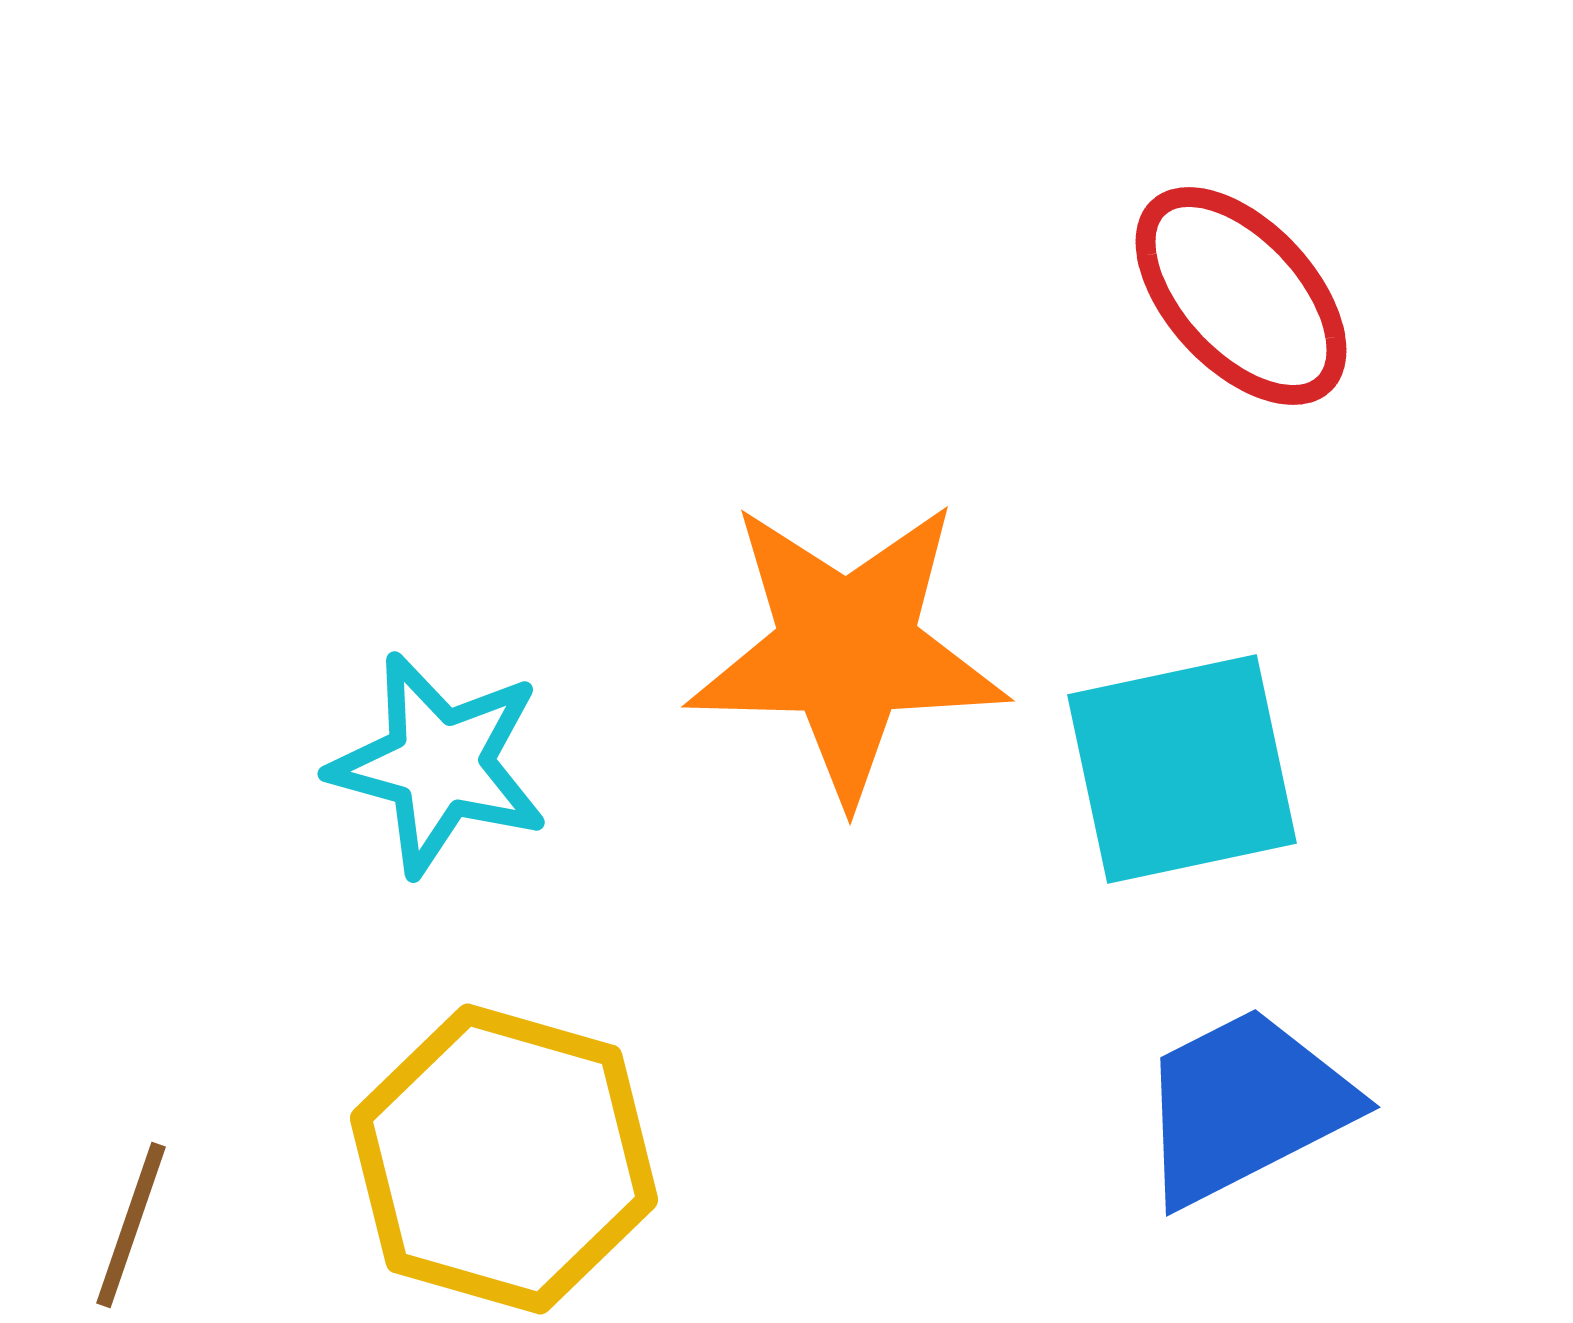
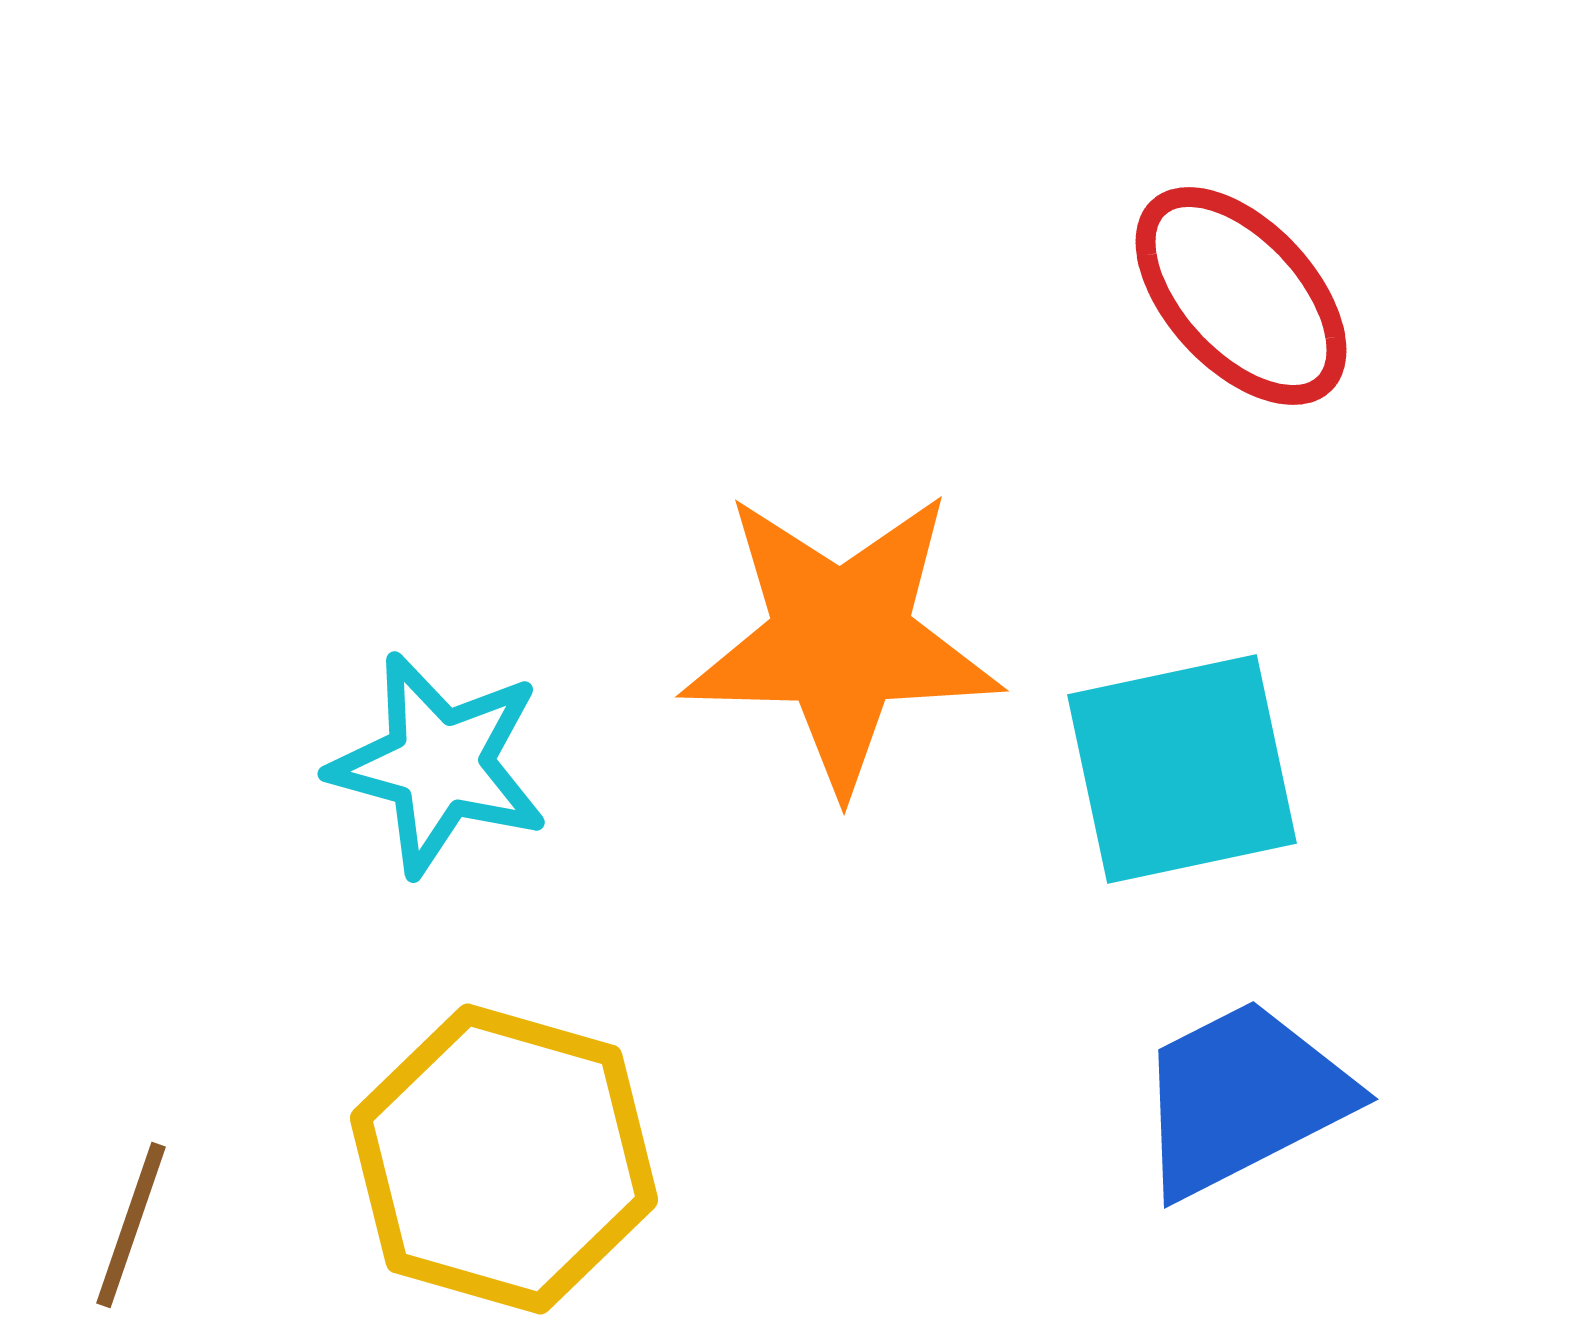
orange star: moved 6 px left, 10 px up
blue trapezoid: moved 2 px left, 8 px up
